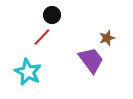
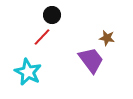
brown star: rotated 28 degrees clockwise
